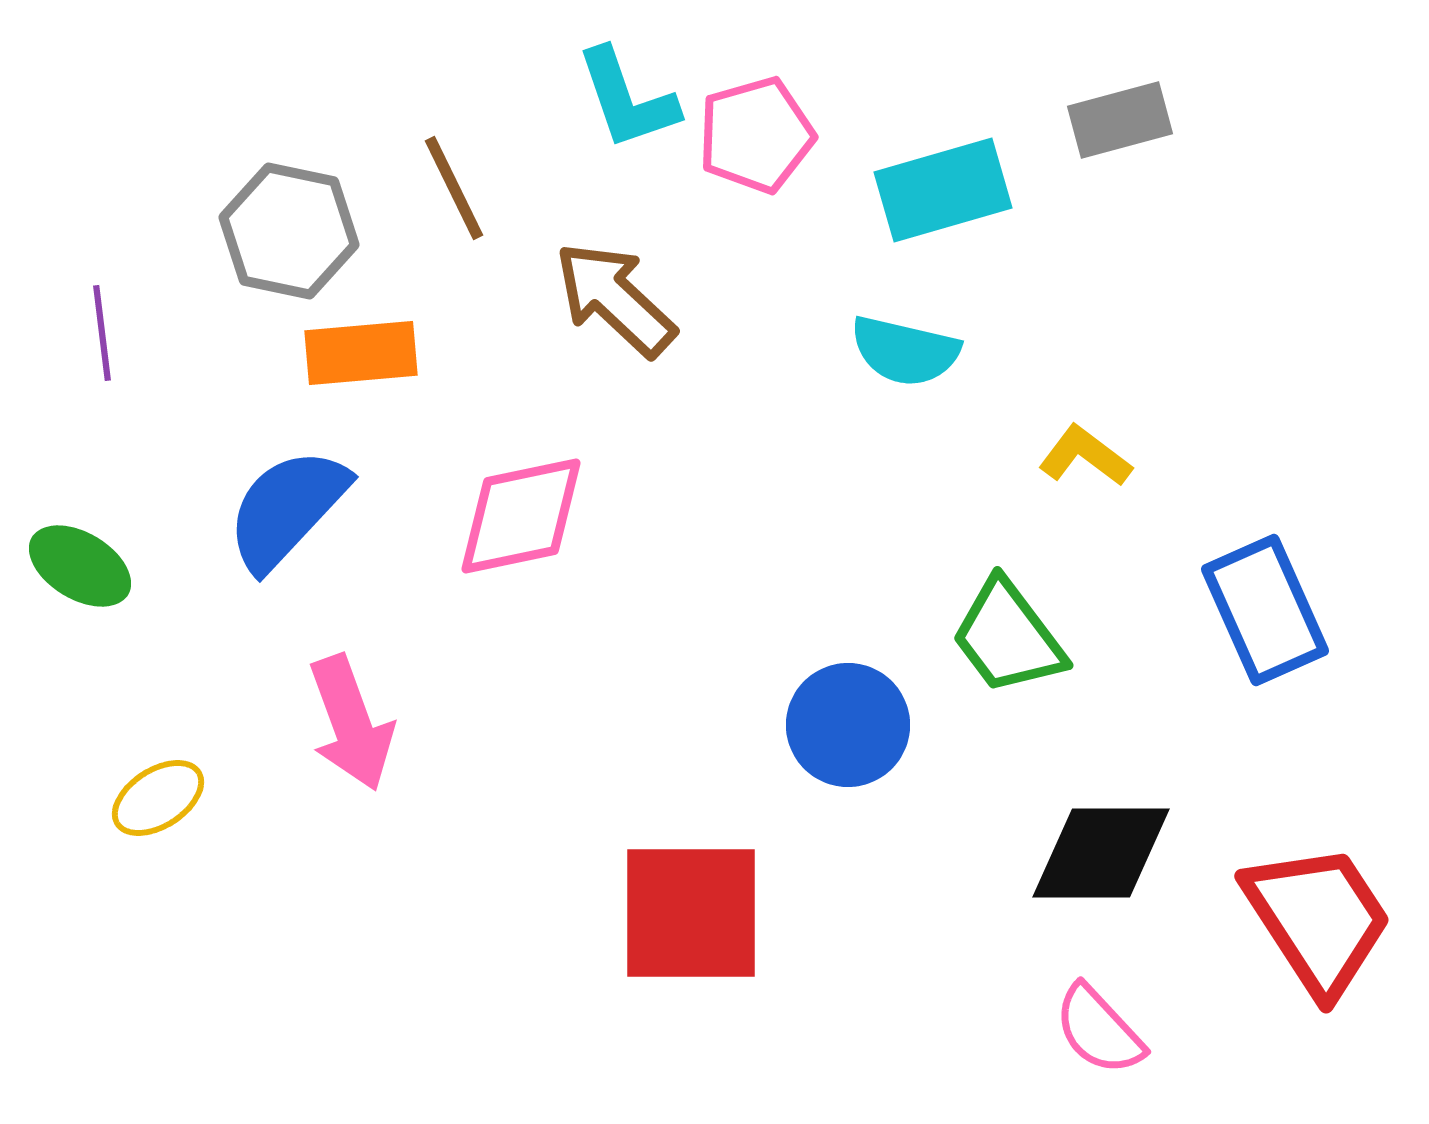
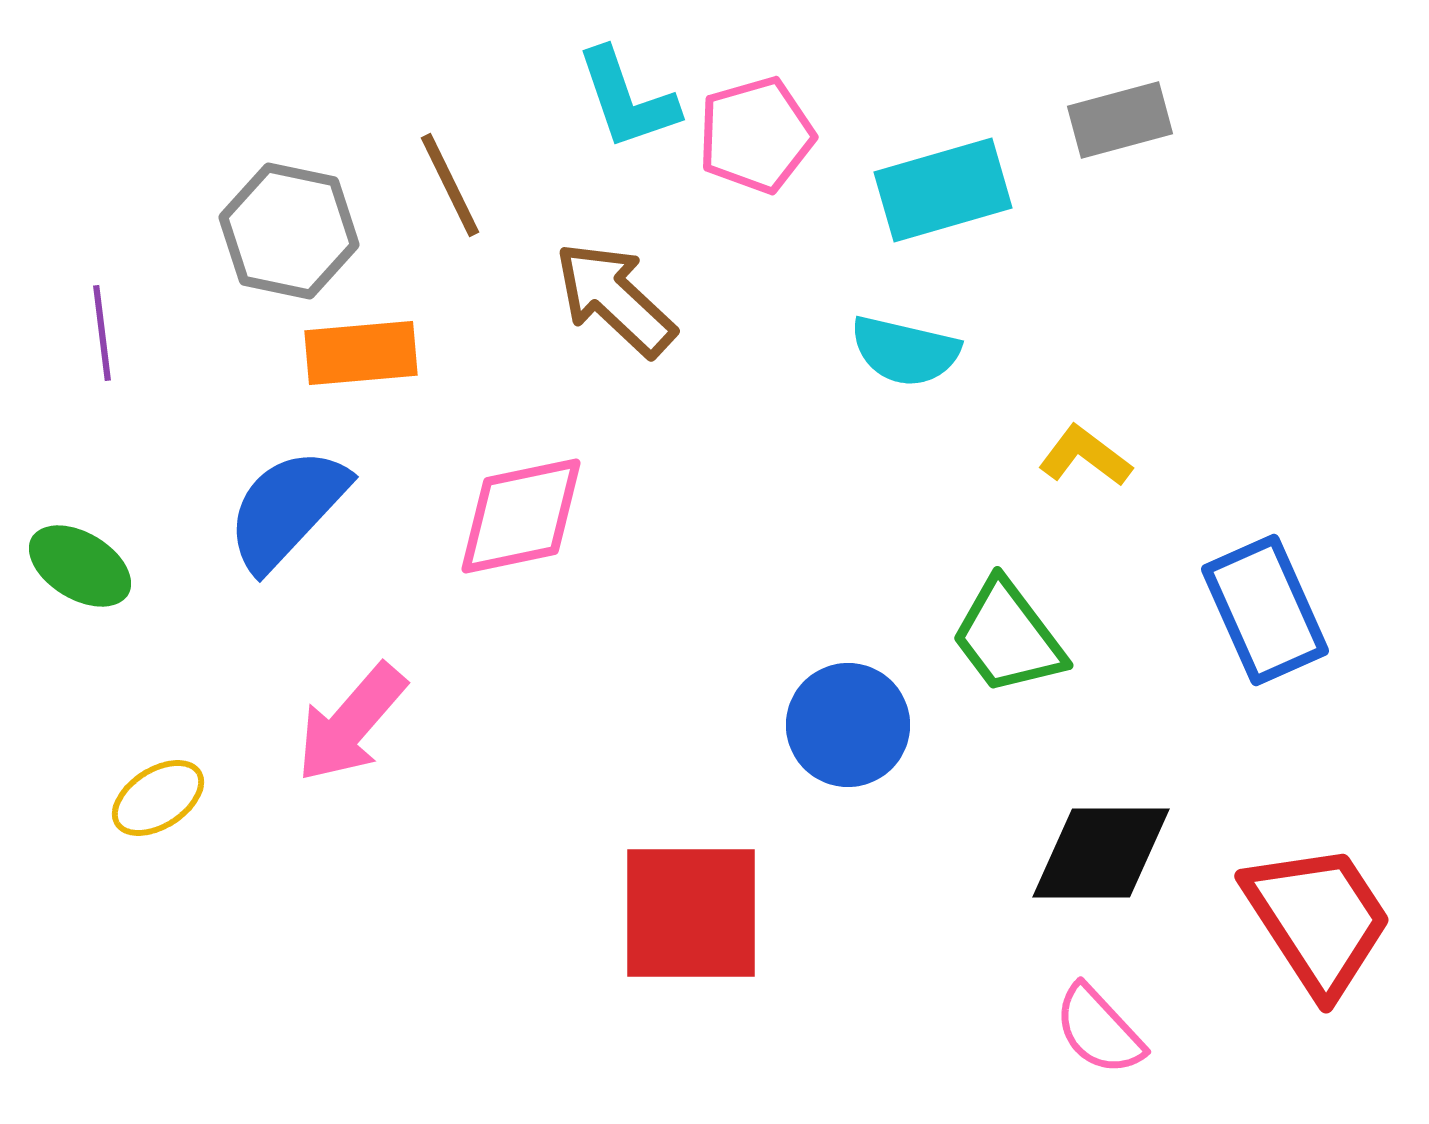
brown line: moved 4 px left, 3 px up
pink arrow: rotated 61 degrees clockwise
